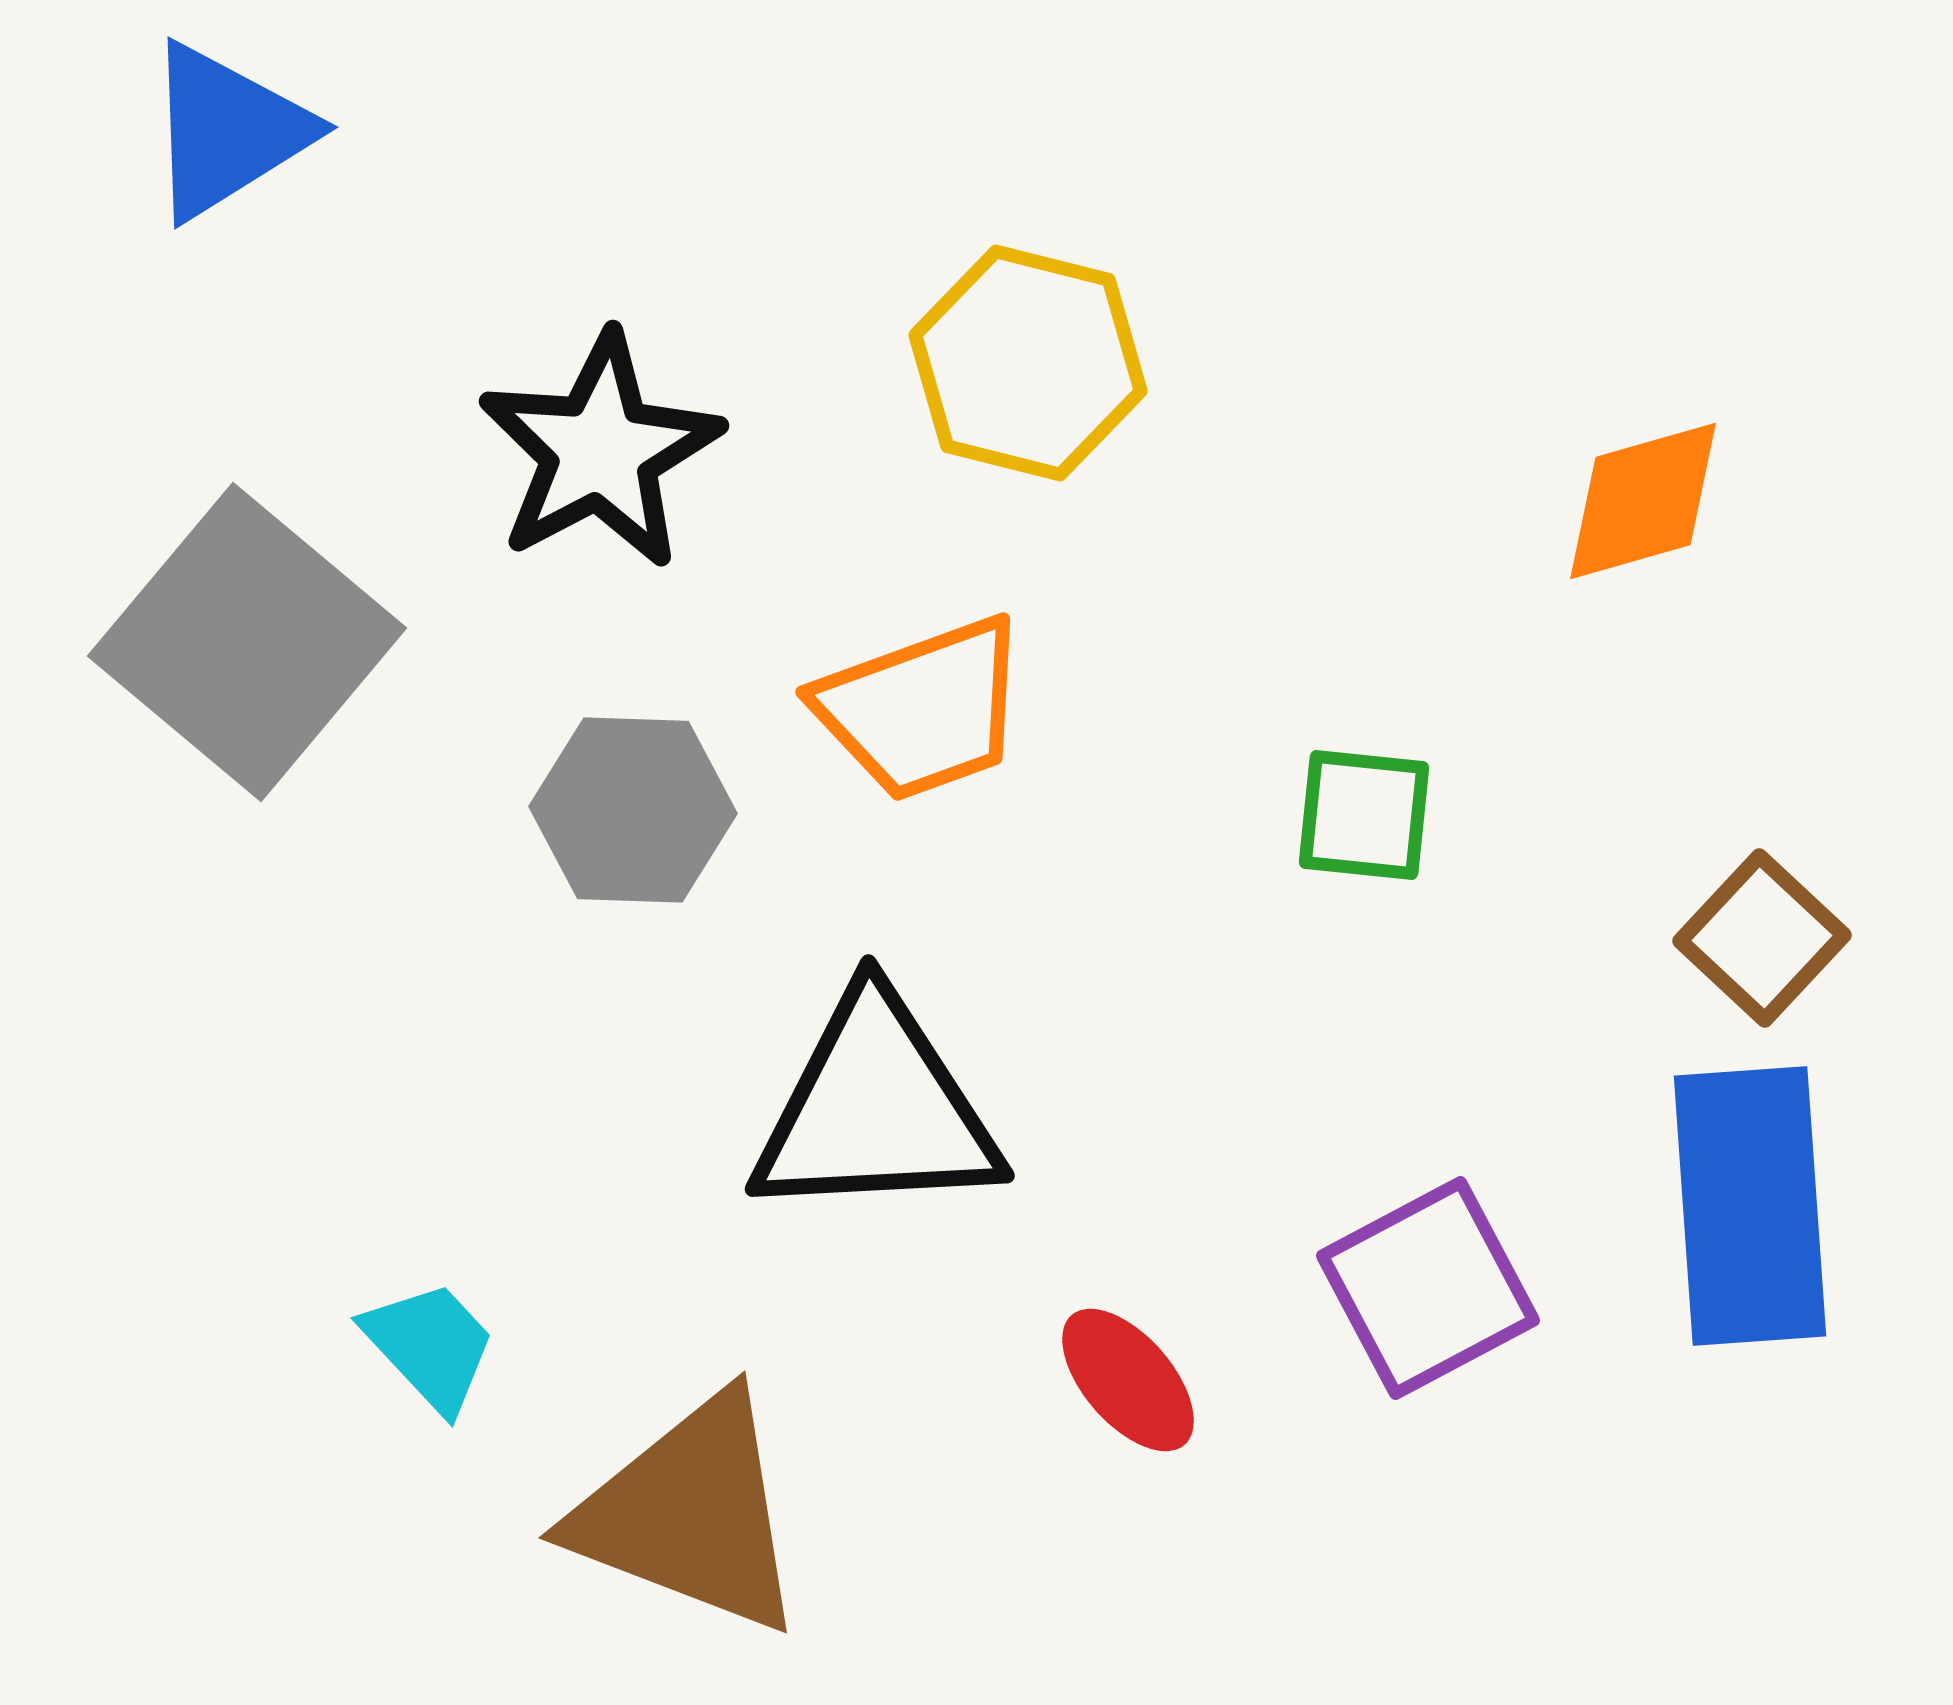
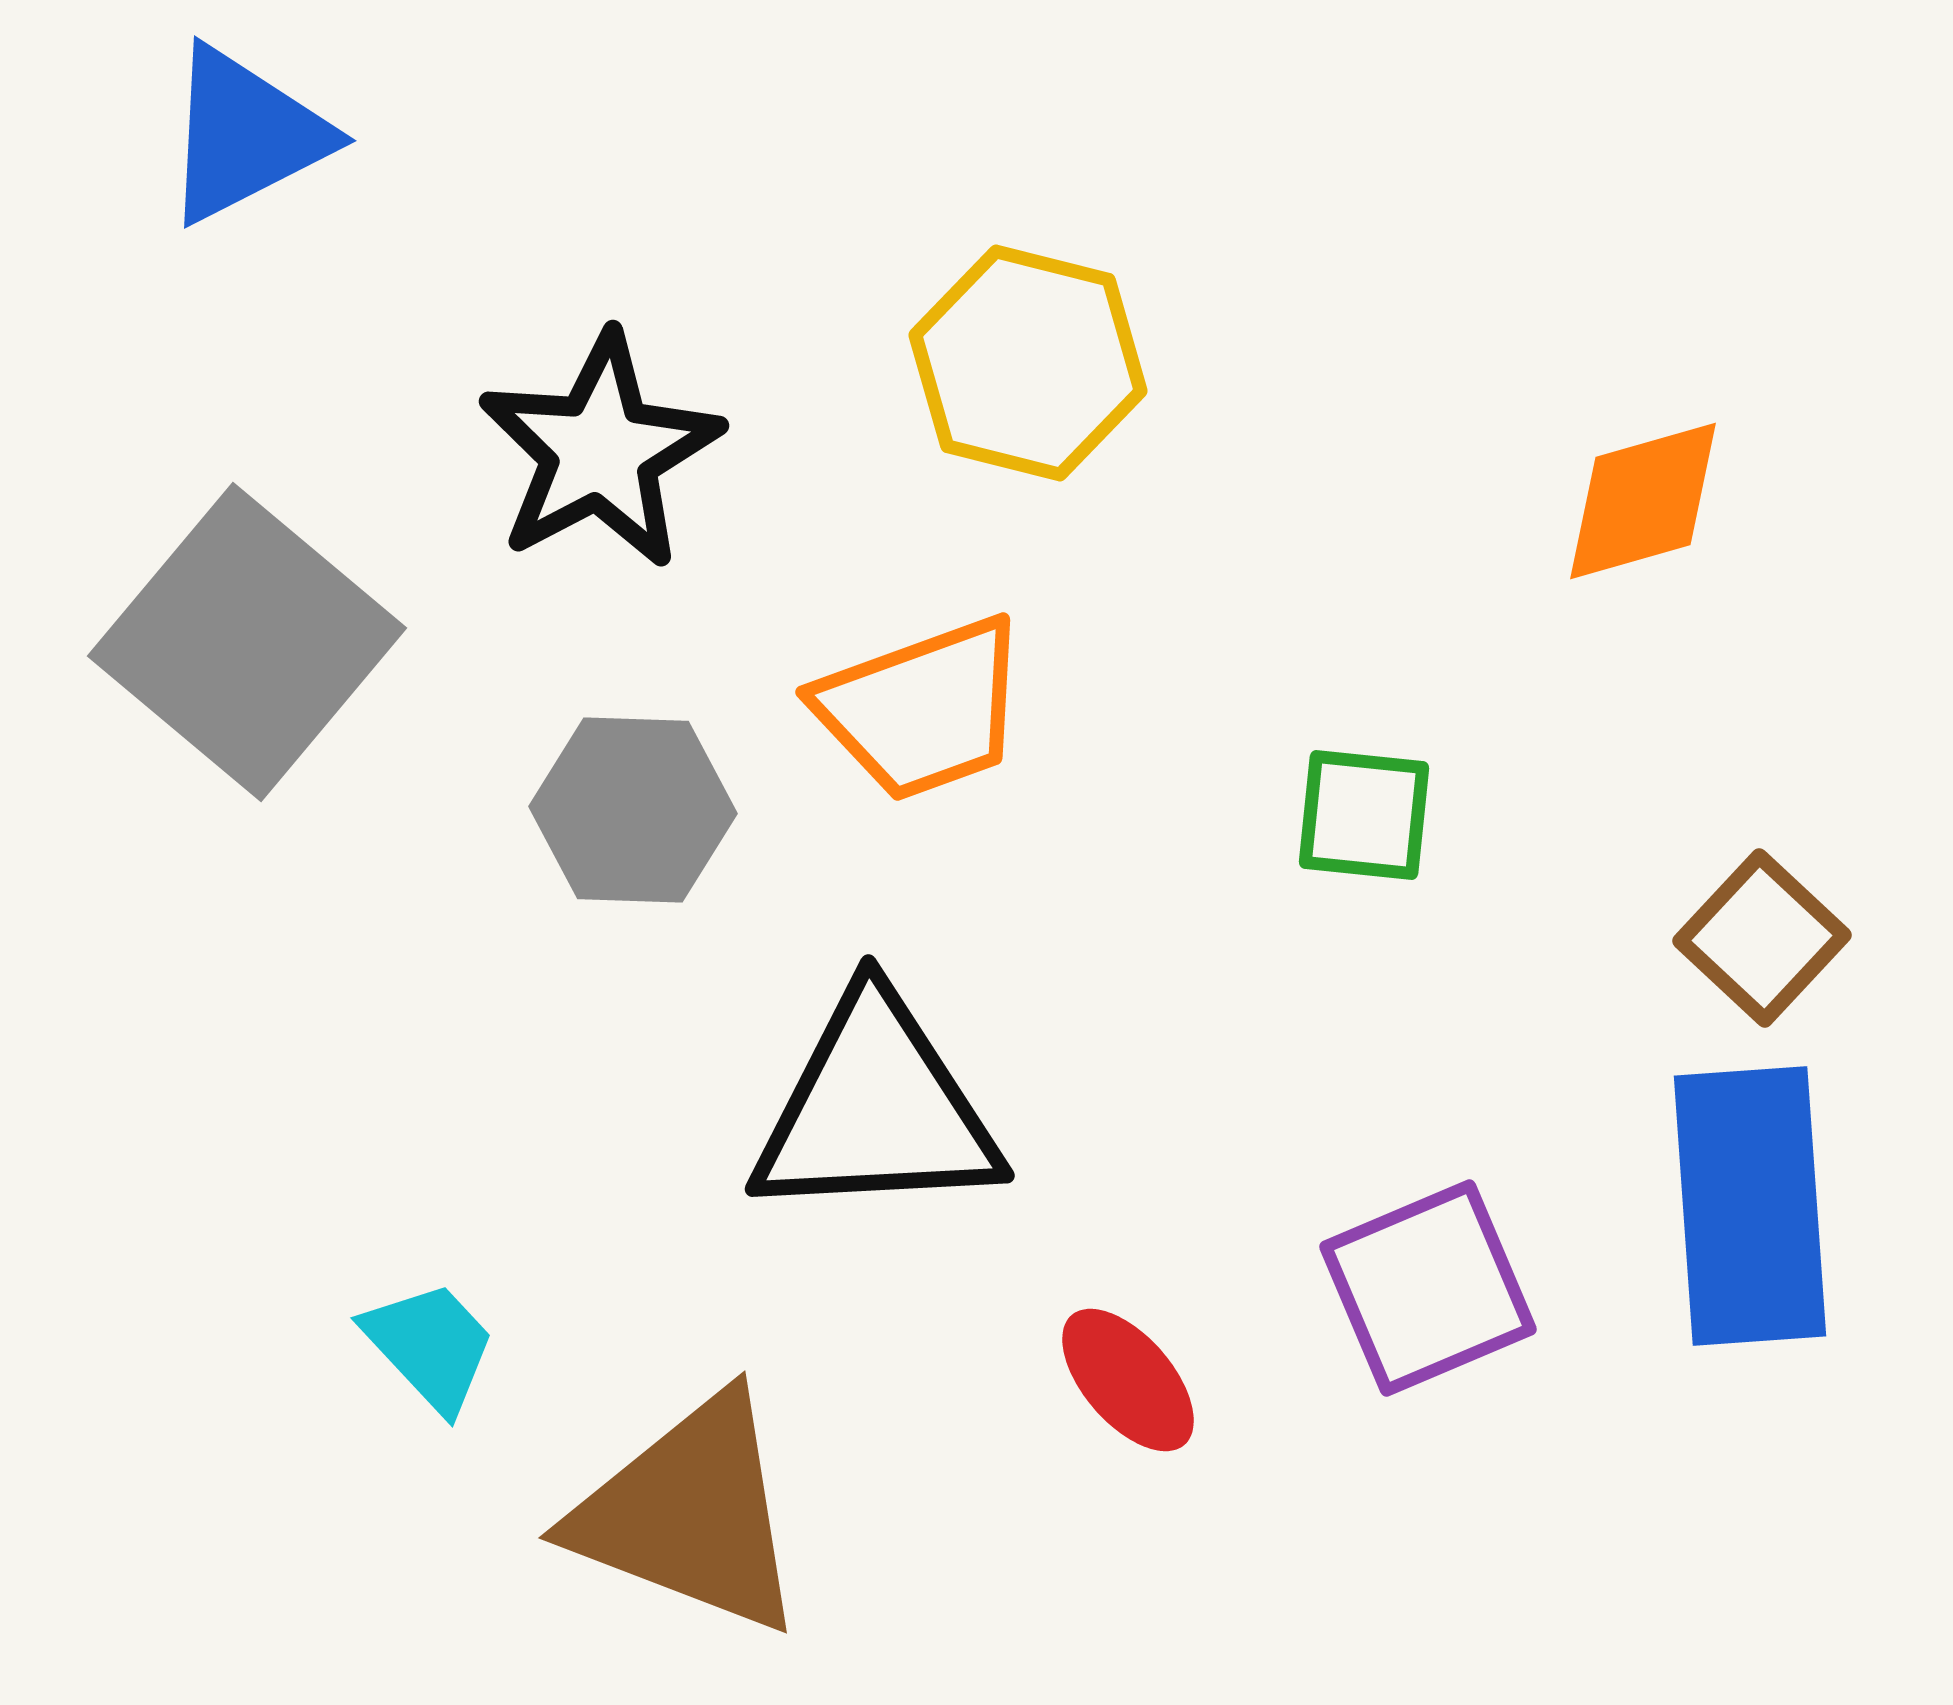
blue triangle: moved 18 px right, 4 px down; rotated 5 degrees clockwise
purple square: rotated 5 degrees clockwise
